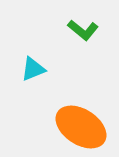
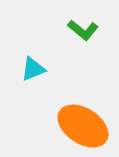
orange ellipse: moved 2 px right, 1 px up
